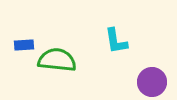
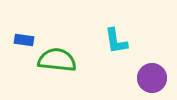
blue rectangle: moved 5 px up; rotated 12 degrees clockwise
purple circle: moved 4 px up
